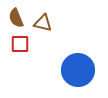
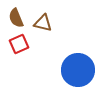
red square: moved 1 px left; rotated 24 degrees counterclockwise
